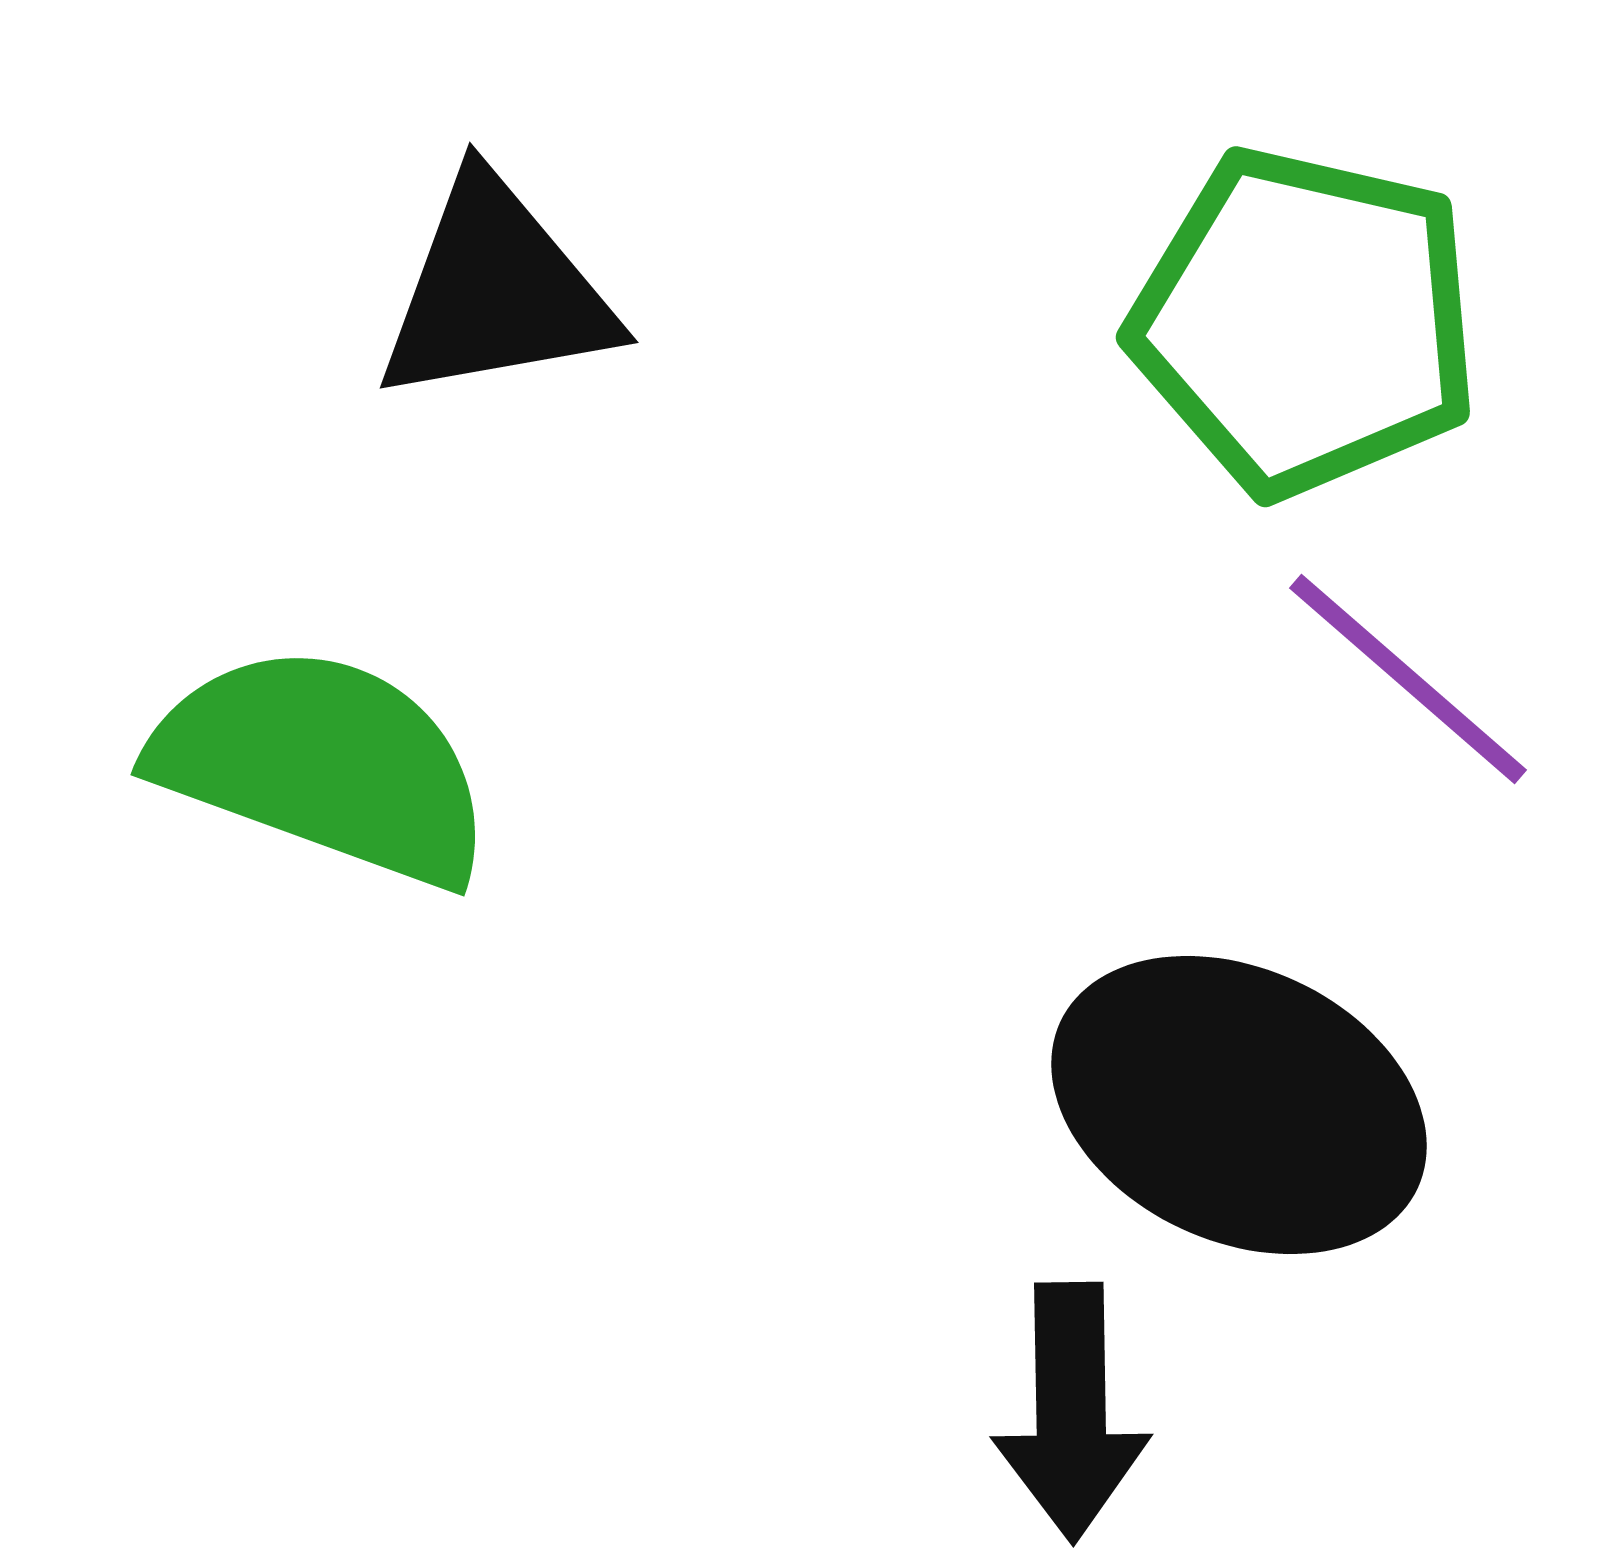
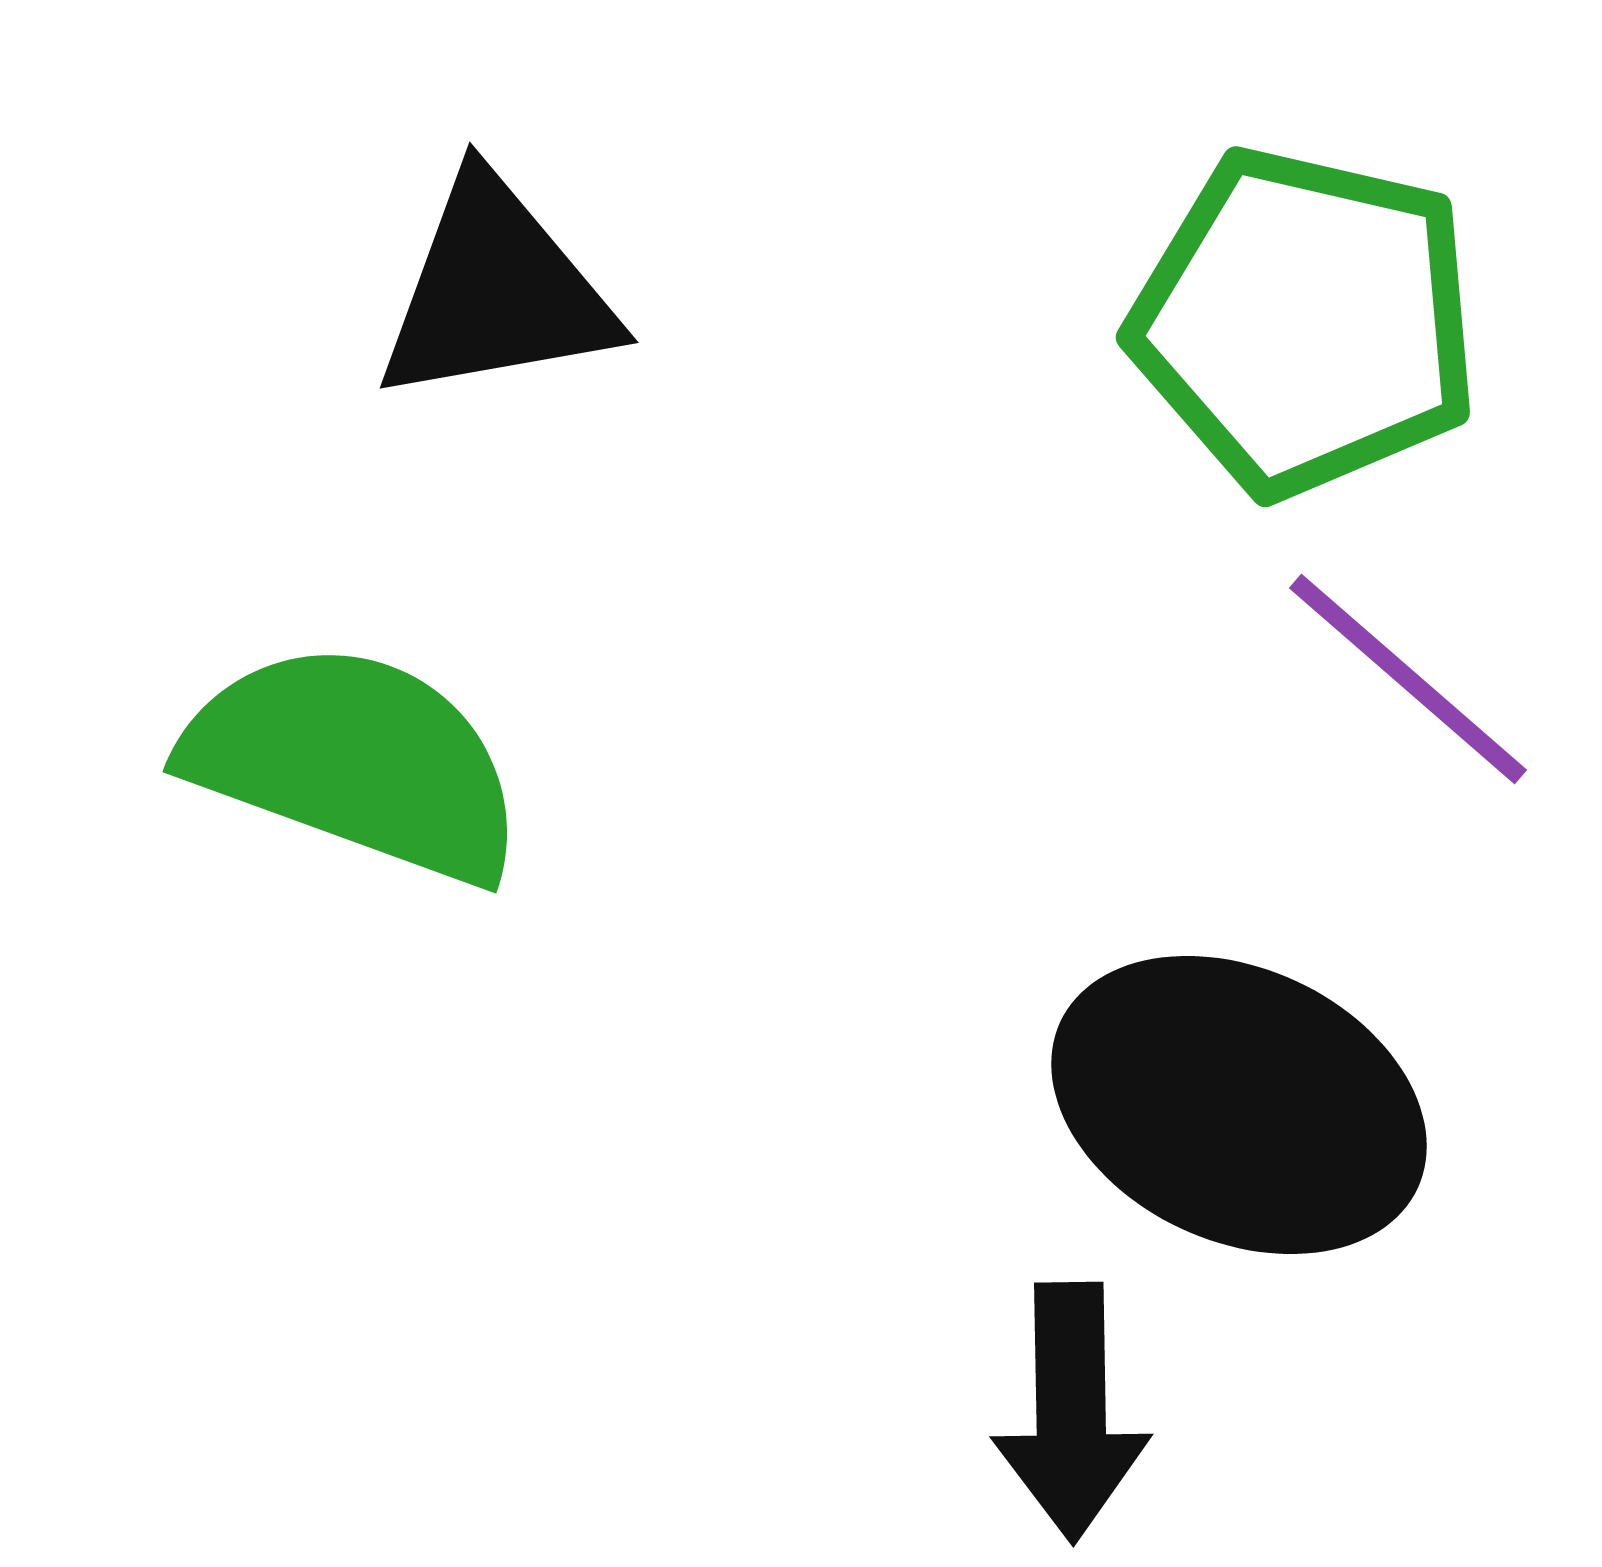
green semicircle: moved 32 px right, 3 px up
